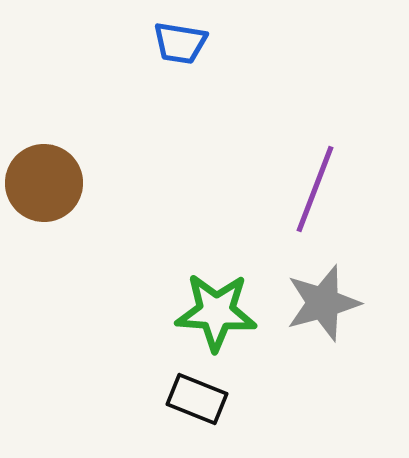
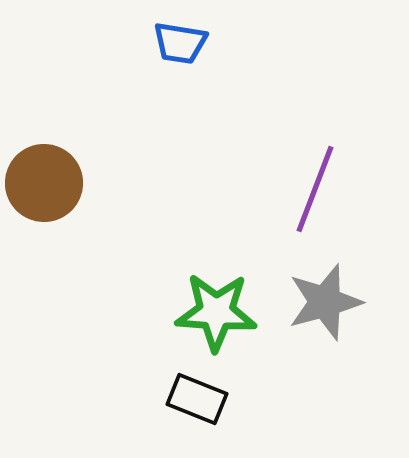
gray star: moved 2 px right, 1 px up
